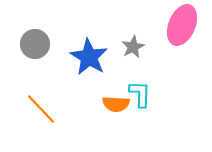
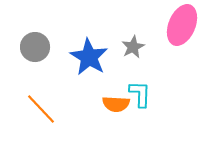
gray circle: moved 3 px down
